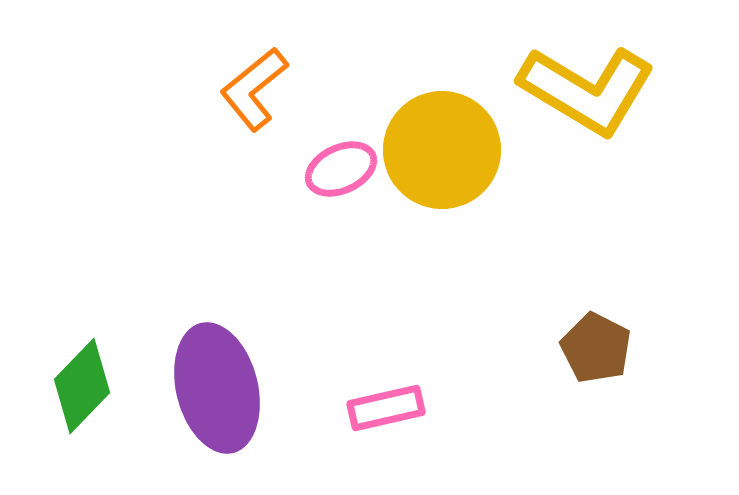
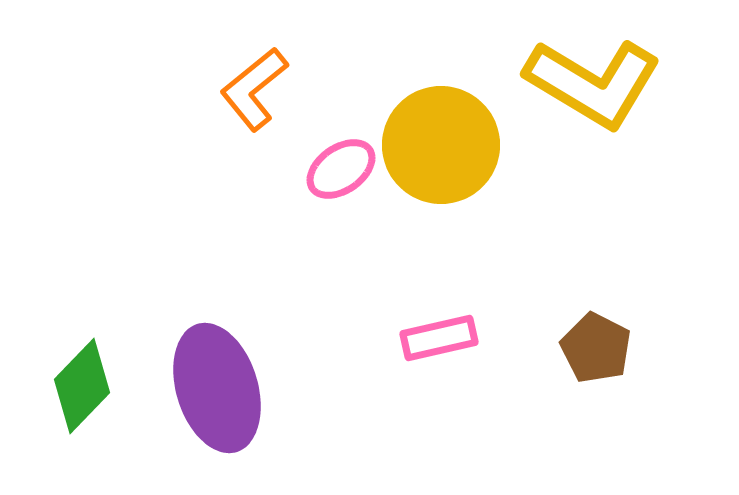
yellow L-shape: moved 6 px right, 7 px up
yellow circle: moved 1 px left, 5 px up
pink ellipse: rotated 10 degrees counterclockwise
purple ellipse: rotated 3 degrees counterclockwise
pink rectangle: moved 53 px right, 70 px up
